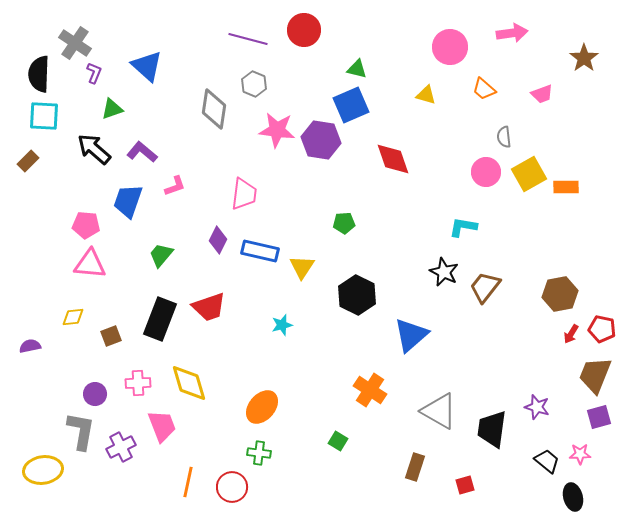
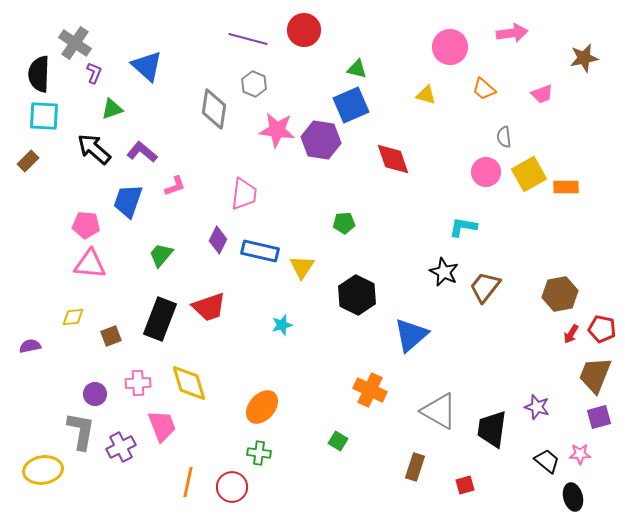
brown star at (584, 58): rotated 24 degrees clockwise
orange cross at (370, 390): rotated 8 degrees counterclockwise
